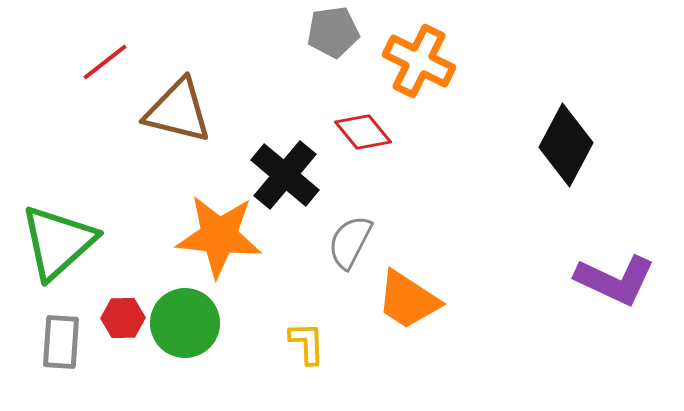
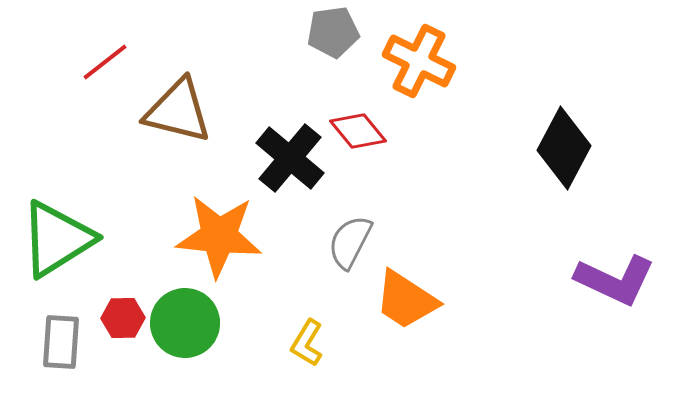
red diamond: moved 5 px left, 1 px up
black diamond: moved 2 px left, 3 px down
black cross: moved 5 px right, 17 px up
green triangle: moved 1 px left, 3 px up; rotated 10 degrees clockwise
orange trapezoid: moved 2 px left
yellow L-shape: rotated 147 degrees counterclockwise
